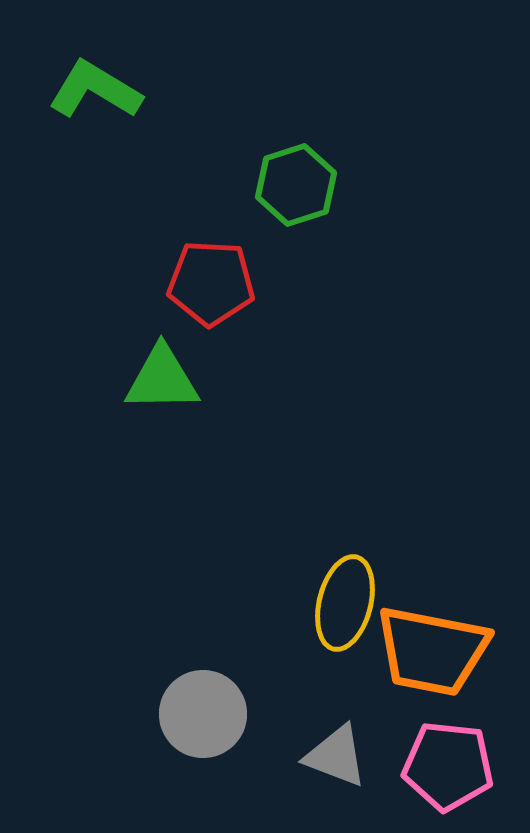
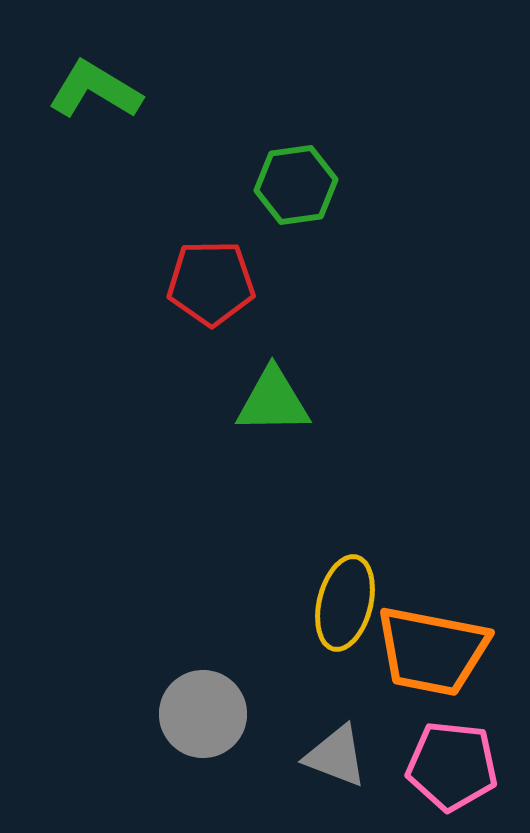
green hexagon: rotated 10 degrees clockwise
red pentagon: rotated 4 degrees counterclockwise
green triangle: moved 111 px right, 22 px down
pink pentagon: moved 4 px right
